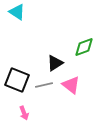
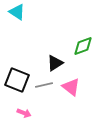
green diamond: moved 1 px left, 1 px up
pink triangle: moved 2 px down
pink arrow: rotated 48 degrees counterclockwise
